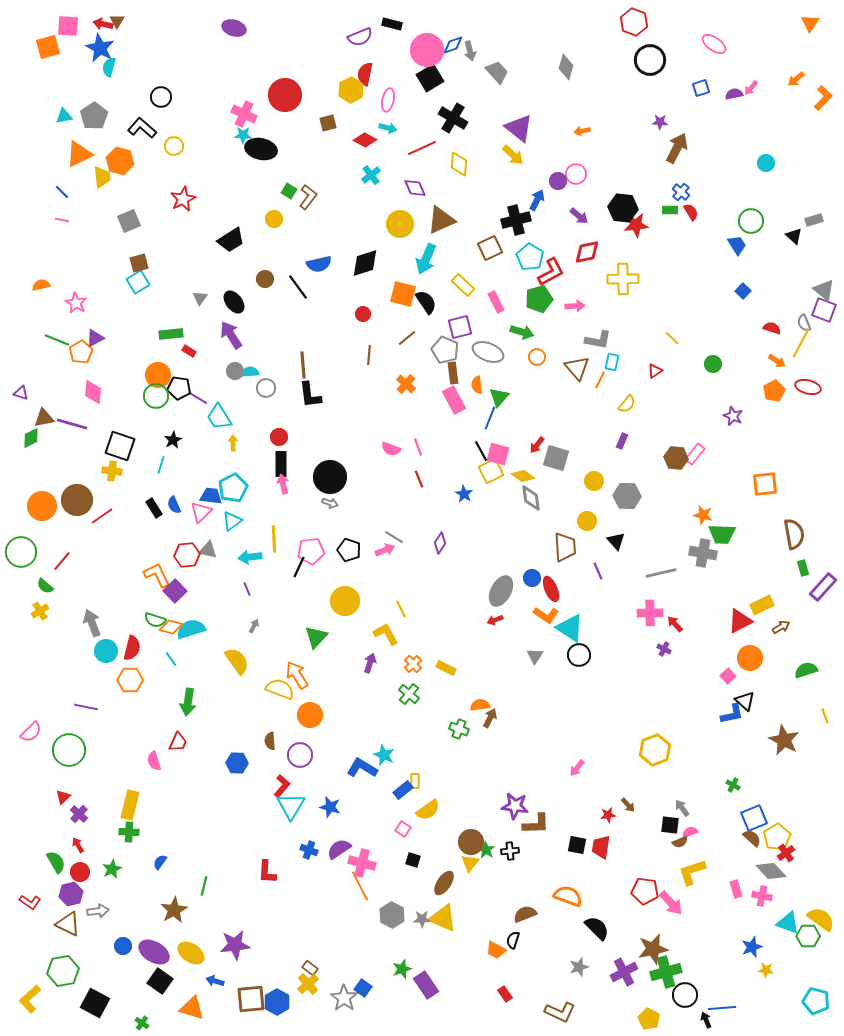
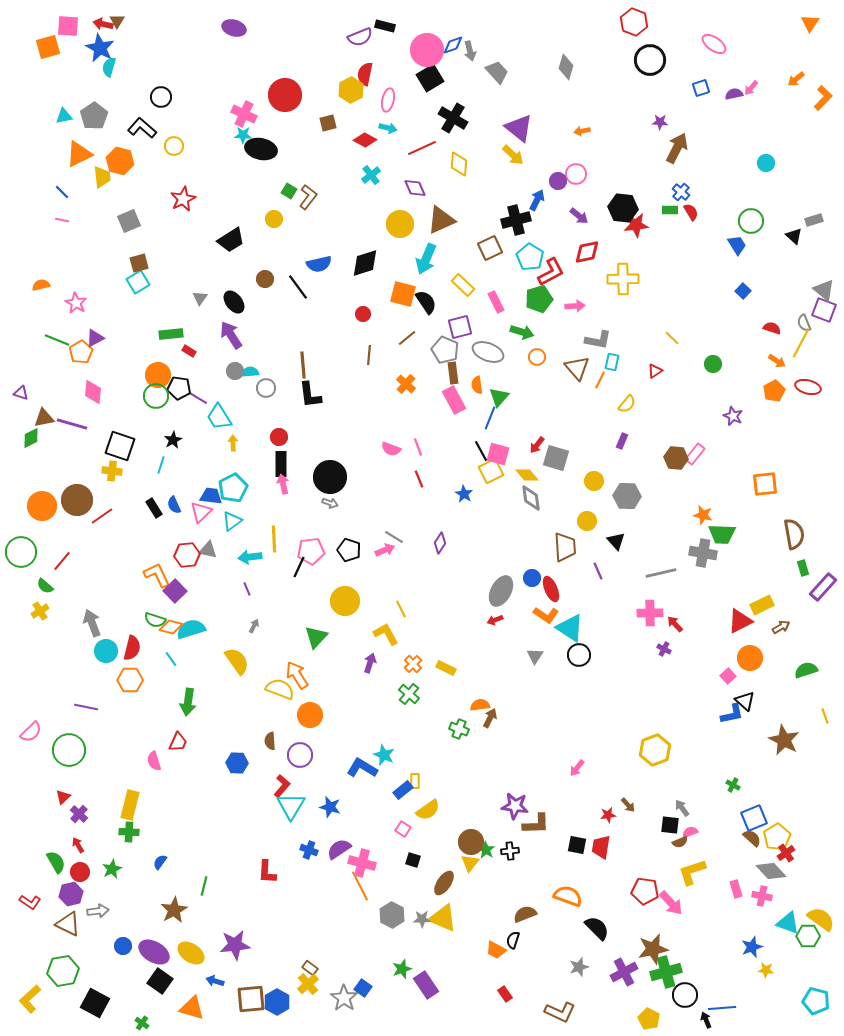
black rectangle at (392, 24): moved 7 px left, 2 px down
yellow diamond at (523, 476): moved 4 px right, 1 px up; rotated 15 degrees clockwise
